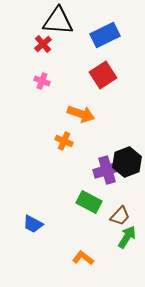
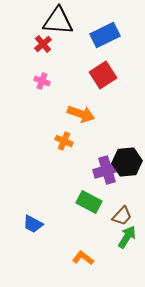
black hexagon: rotated 16 degrees clockwise
brown trapezoid: moved 2 px right
